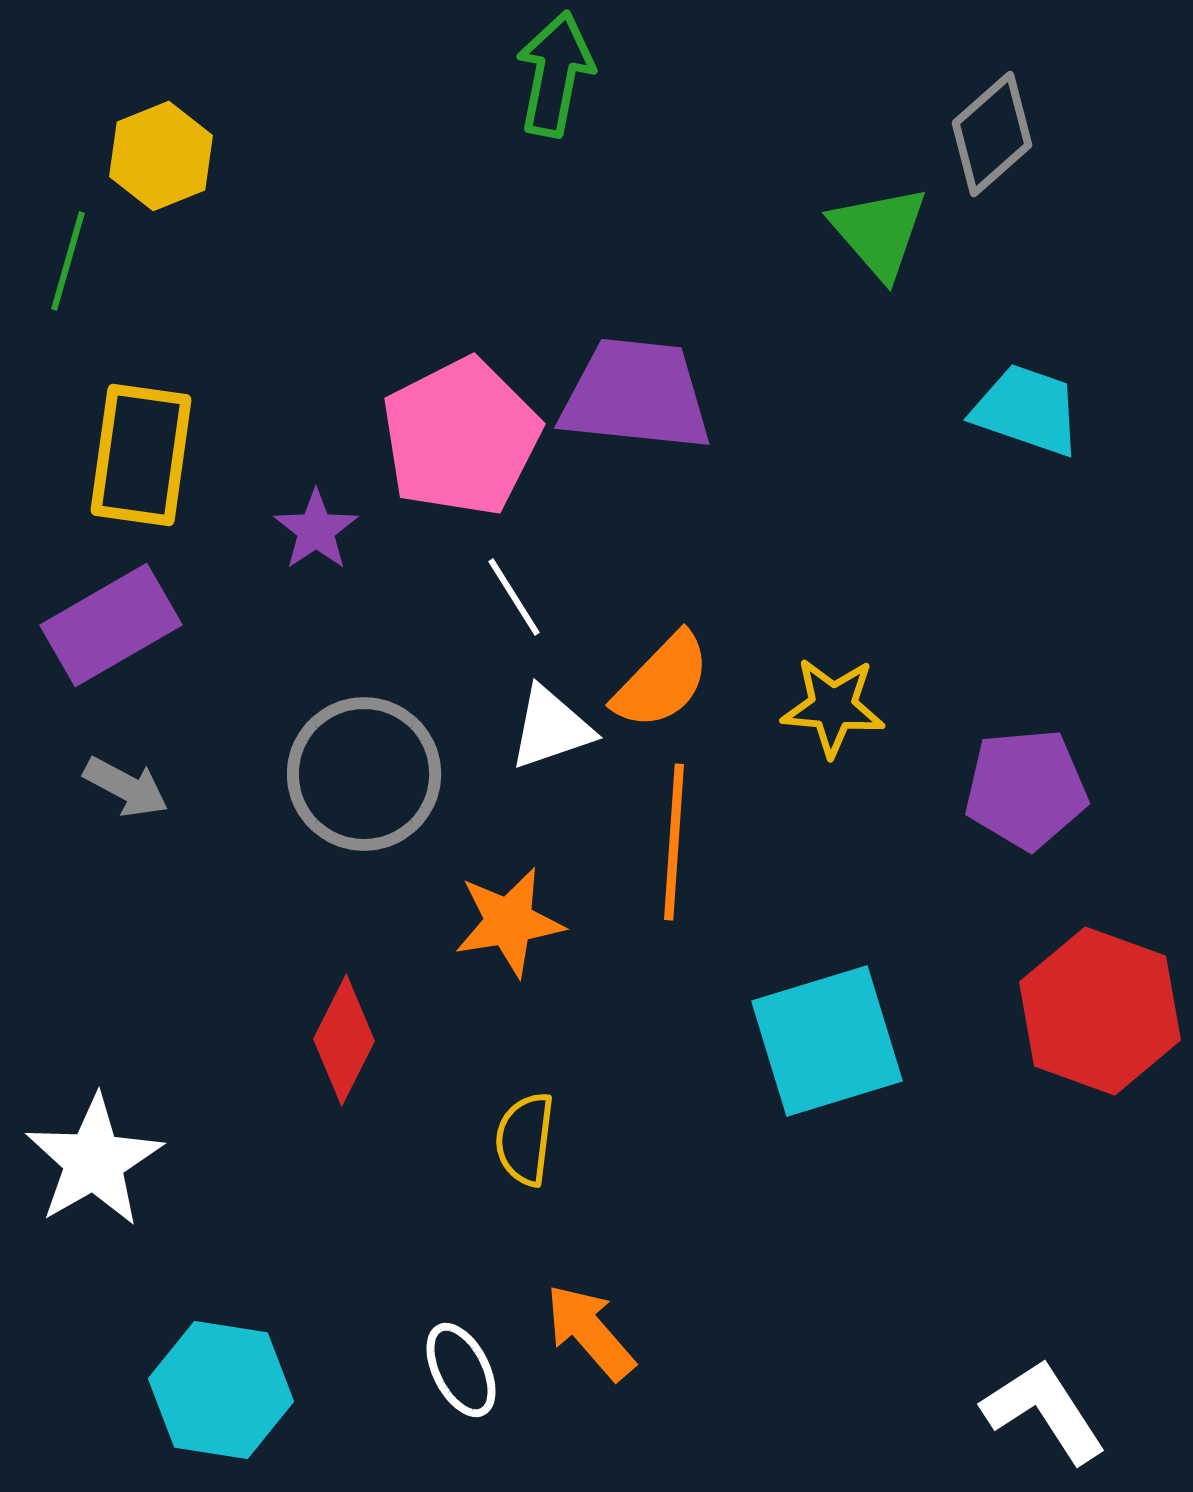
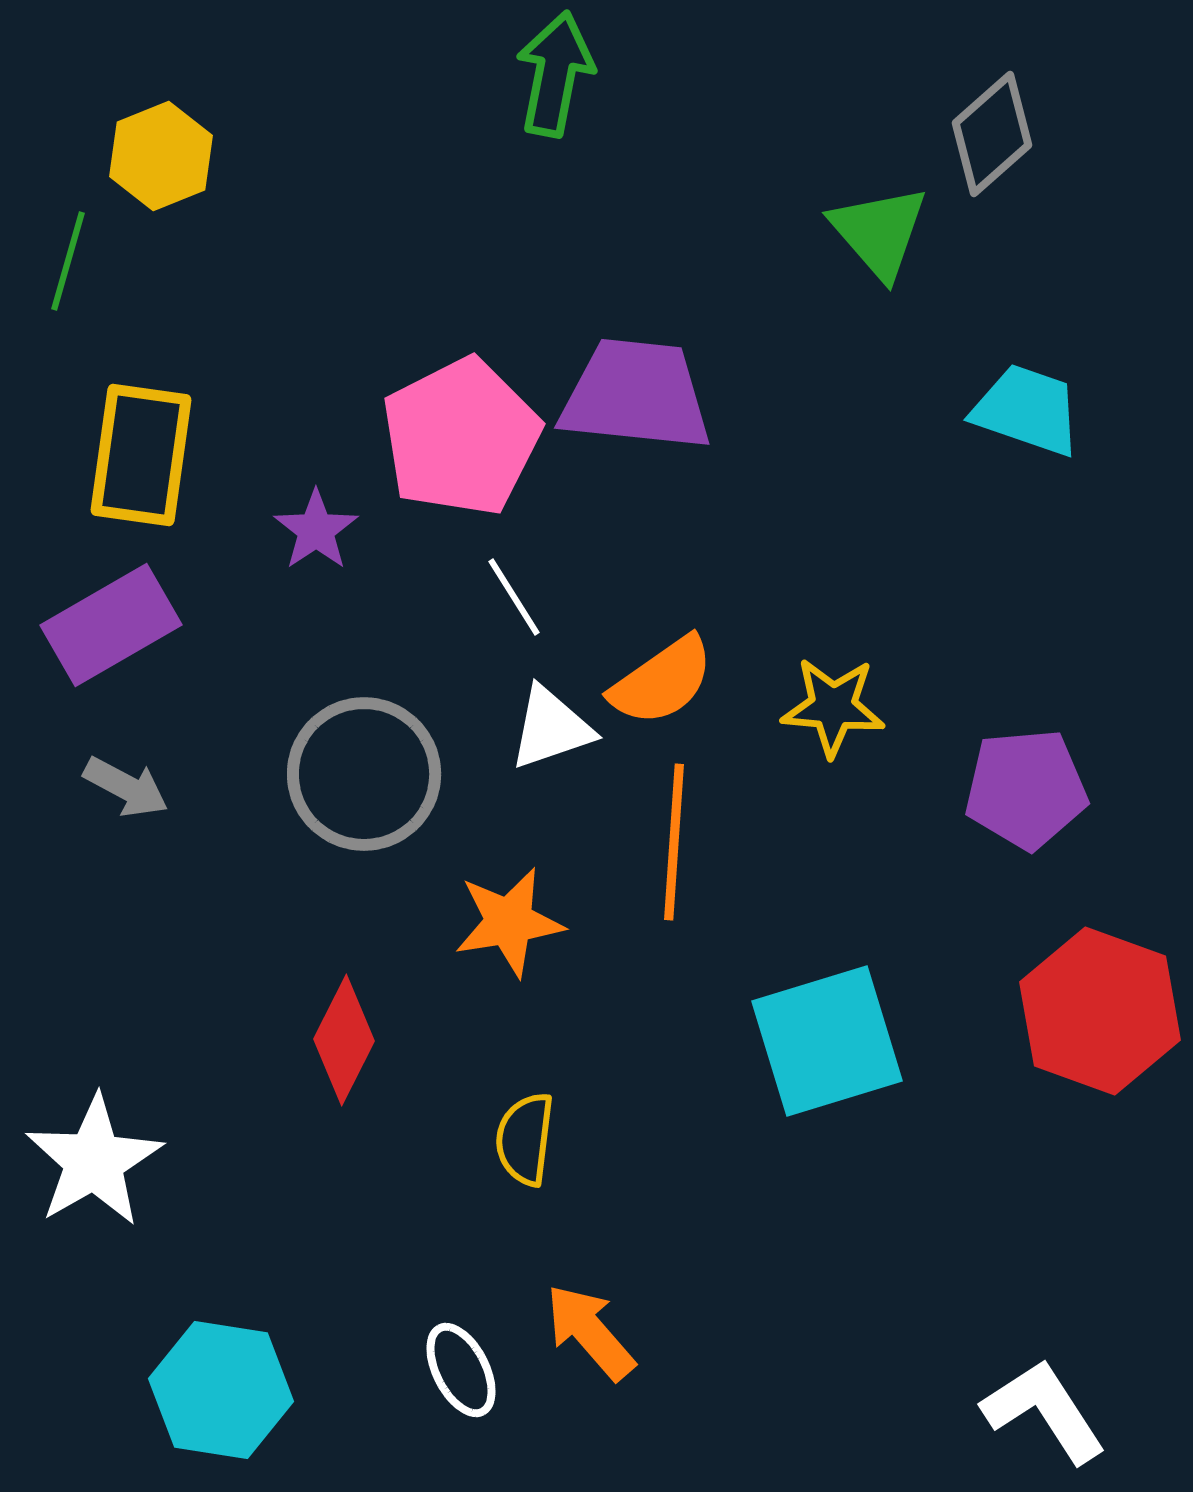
orange semicircle: rotated 11 degrees clockwise
